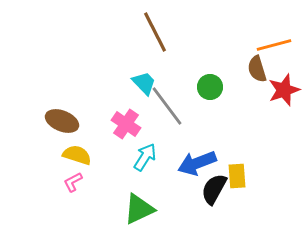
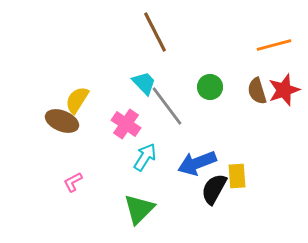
brown semicircle: moved 22 px down
yellow semicircle: moved 55 px up; rotated 76 degrees counterclockwise
green triangle: rotated 20 degrees counterclockwise
